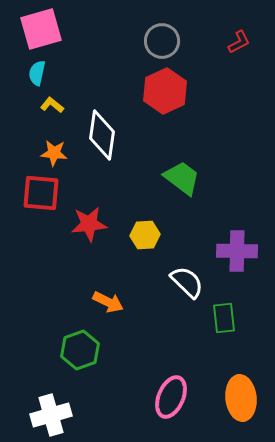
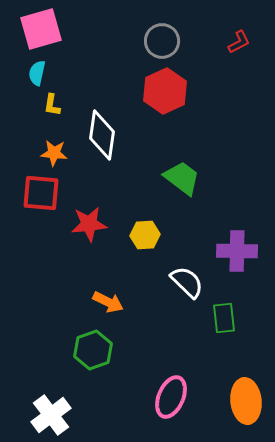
yellow L-shape: rotated 120 degrees counterclockwise
green hexagon: moved 13 px right
orange ellipse: moved 5 px right, 3 px down
white cross: rotated 21 degrees counterclockwise
